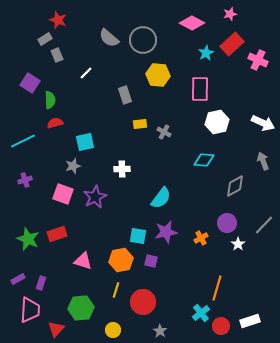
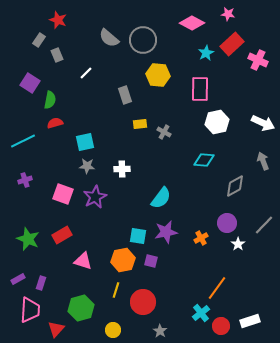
pink star at (230, 14): moved 2 px left; rotated 24 degrees clockwise
gray rectangle at (45, 39): moved 6 px left, 1 px down; rotated 24 degrees counterclockwise
green semicircle at (50, 100): rotated 12 degrees clockwise
gray star at (73, 166): moved 14 px right; rotated 21 degrees clockwise
red rectangle at (57, 234): moved 5 px right, 1 px down; rotated 12 degrees counterclockwise
orange hexagon at (121, 260): moved 2 px right
orange line at (217, 288): rotated 20 degrees clockwise
green hexagon at (81, 308): rotated 10 degrees counterclockwise
